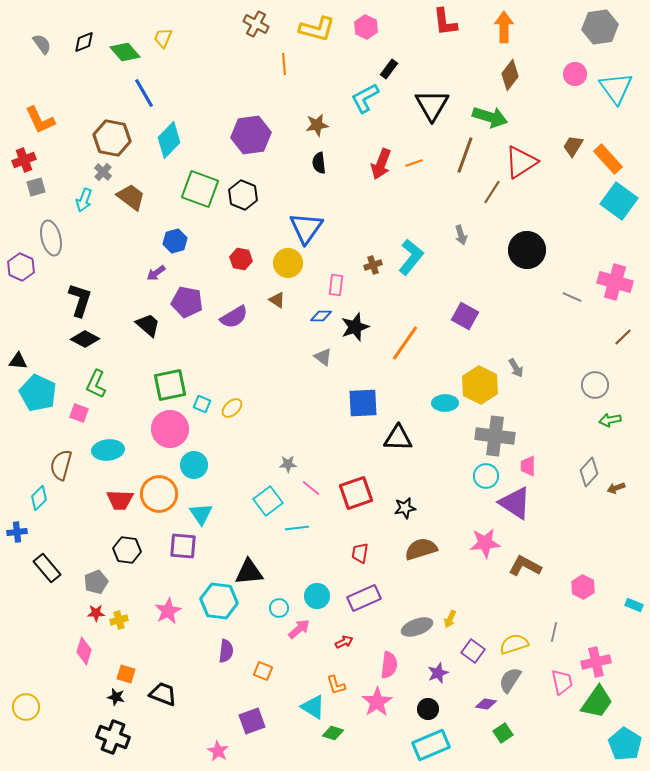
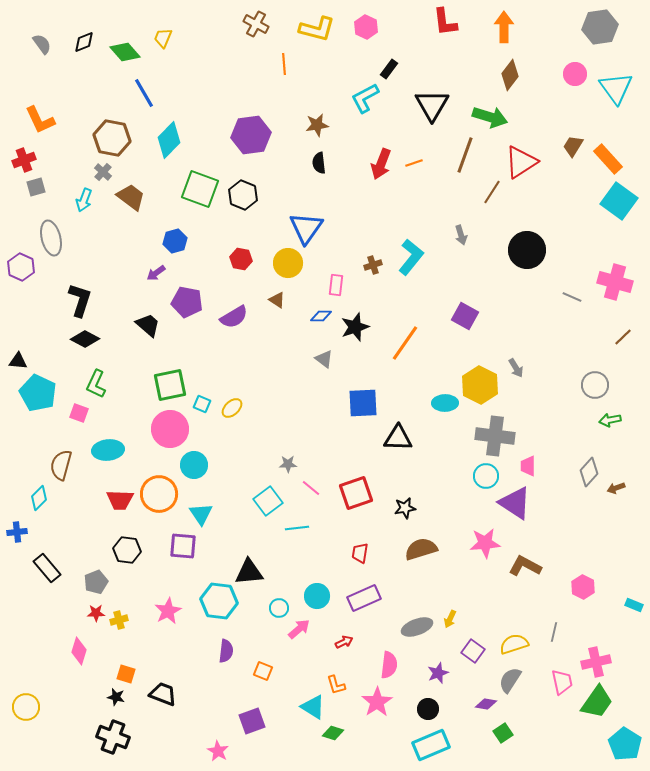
gray triangle at (323, 357): moved 1 px right, 2 px down
pink diamond at (84, 651): moved 5 px left
